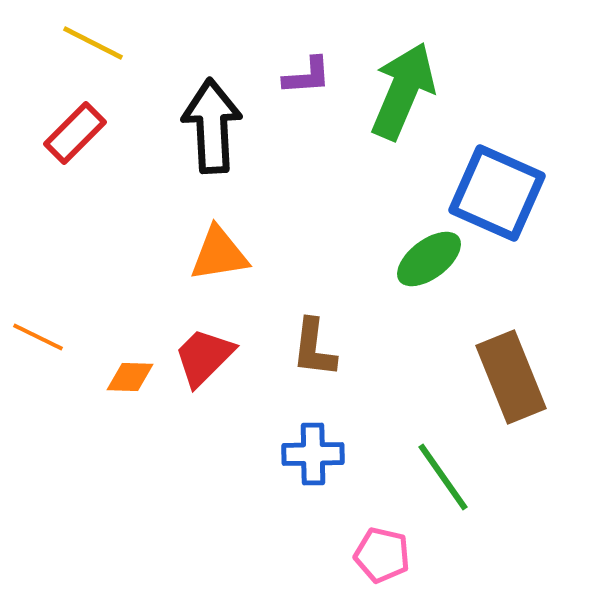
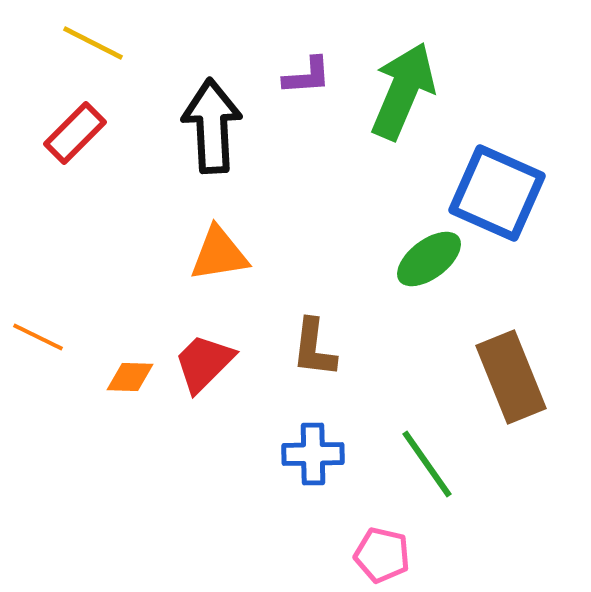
red trapezoid: moved 6 px down
green line: moved 16 px left, 13 px up
